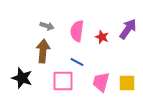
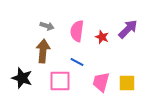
purple arrow: rotated 10 degrees clockwise
pink square: moved 3 px left
